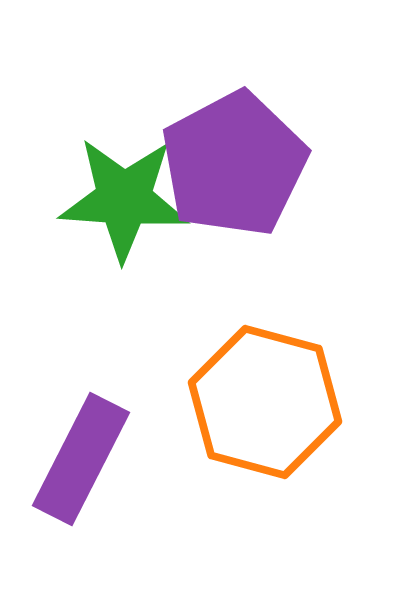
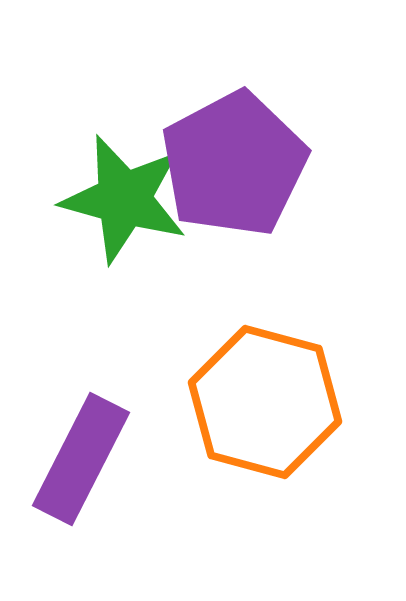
green star: rotated 11 degrees clockwise
